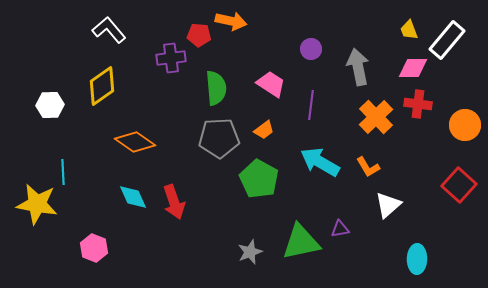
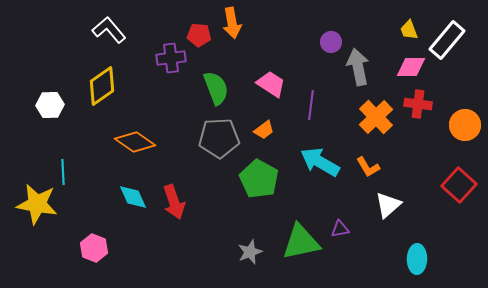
orange arrow: moved 1 px right, 2 px down; rotated 68 degrees clockwise
purple circle: moved 20 px right, 7 px up
pink diamond: moved 2 px left, 1 px up
green semicircle: rotated 16 degrees counterclockwise
